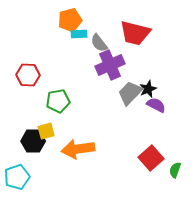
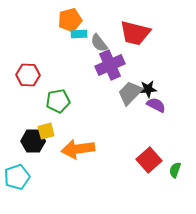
black star: rotated 18 degrees clockwise
red square: moved 2 px left, 2 px down
